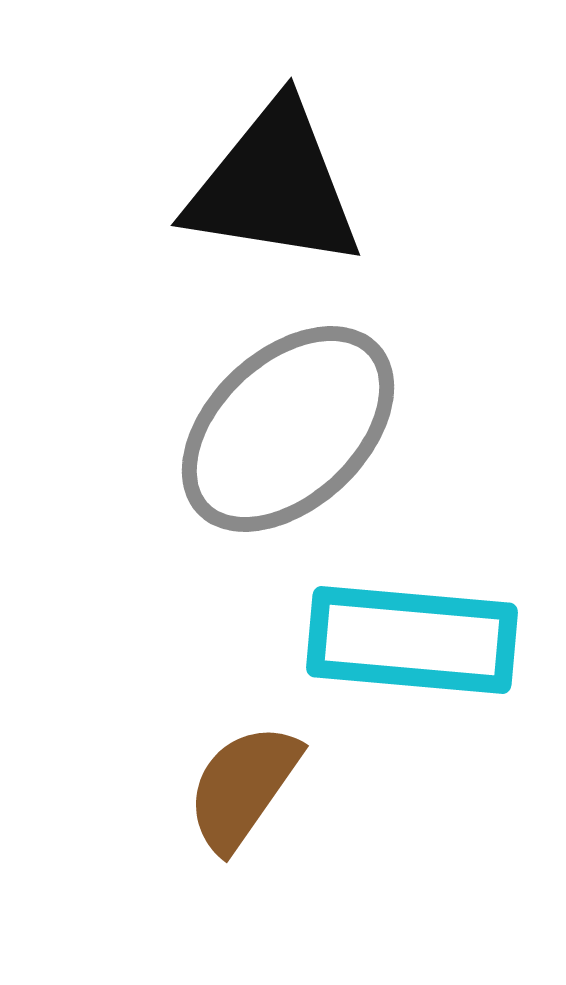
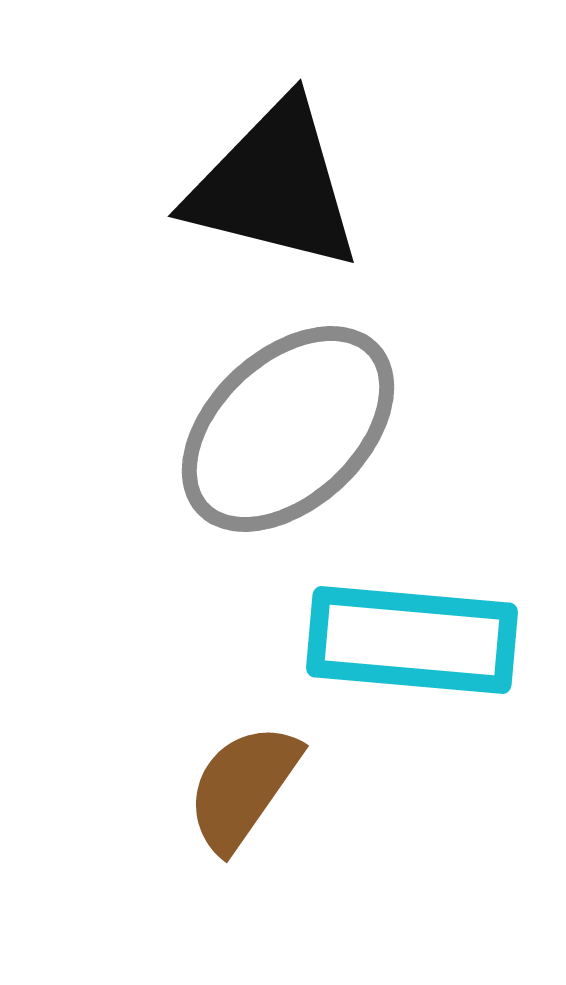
black triangle: rotated 5 degrees clockwise
